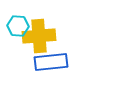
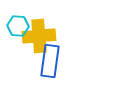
blue rectangle: moved 1 px left, 1 px up; rotated 76 degrees counterclockwise
